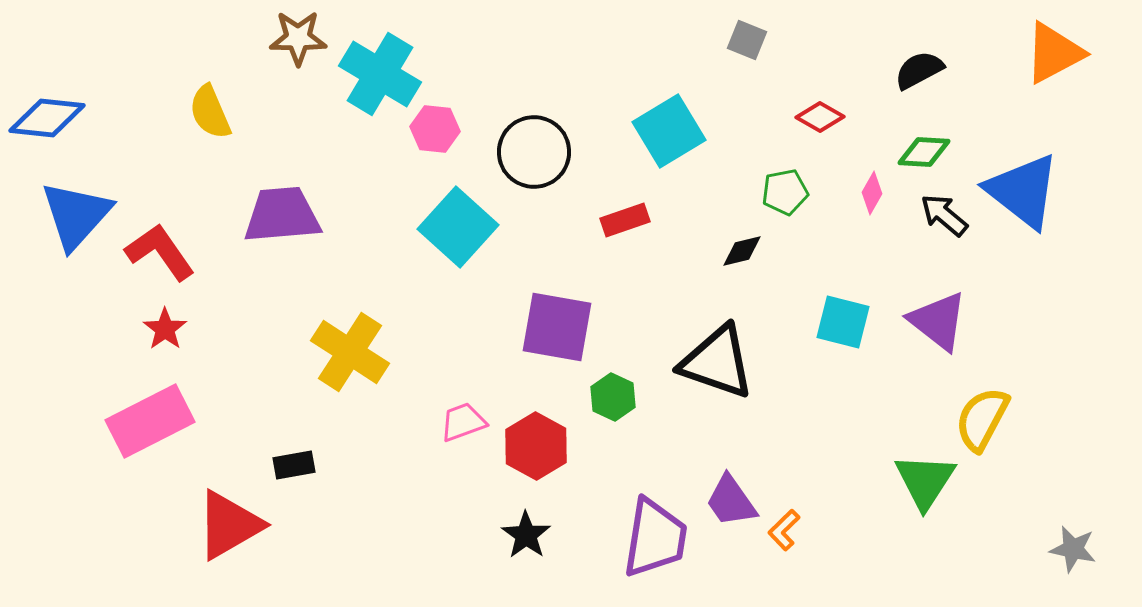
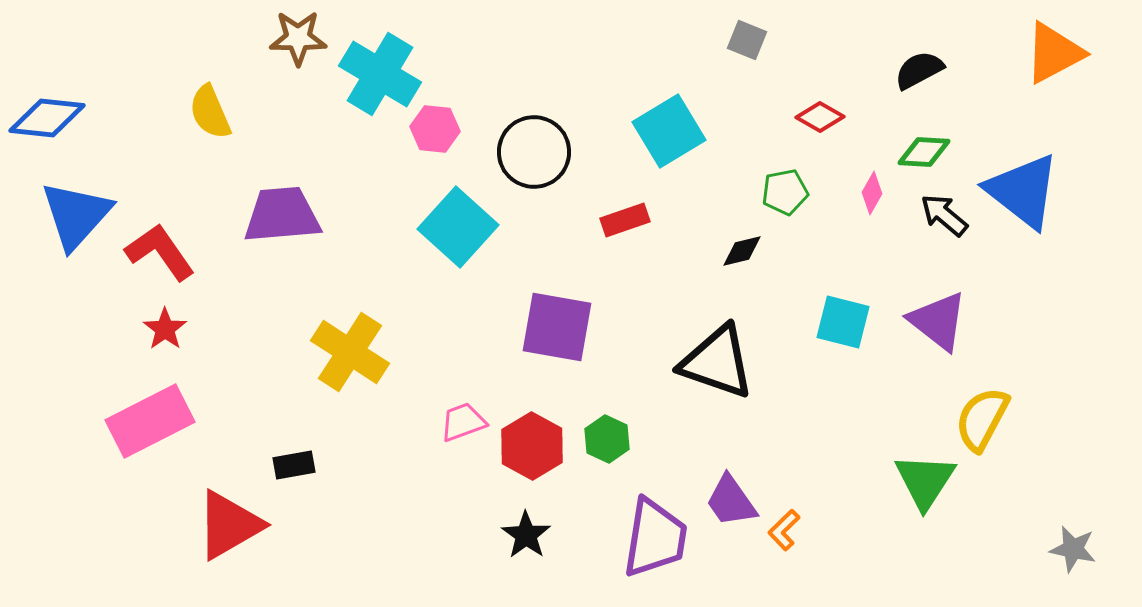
green hexagon at (613, 397): moved 6 px left, 42 px down
red hexagon at (536, 446): moved 4 px left
